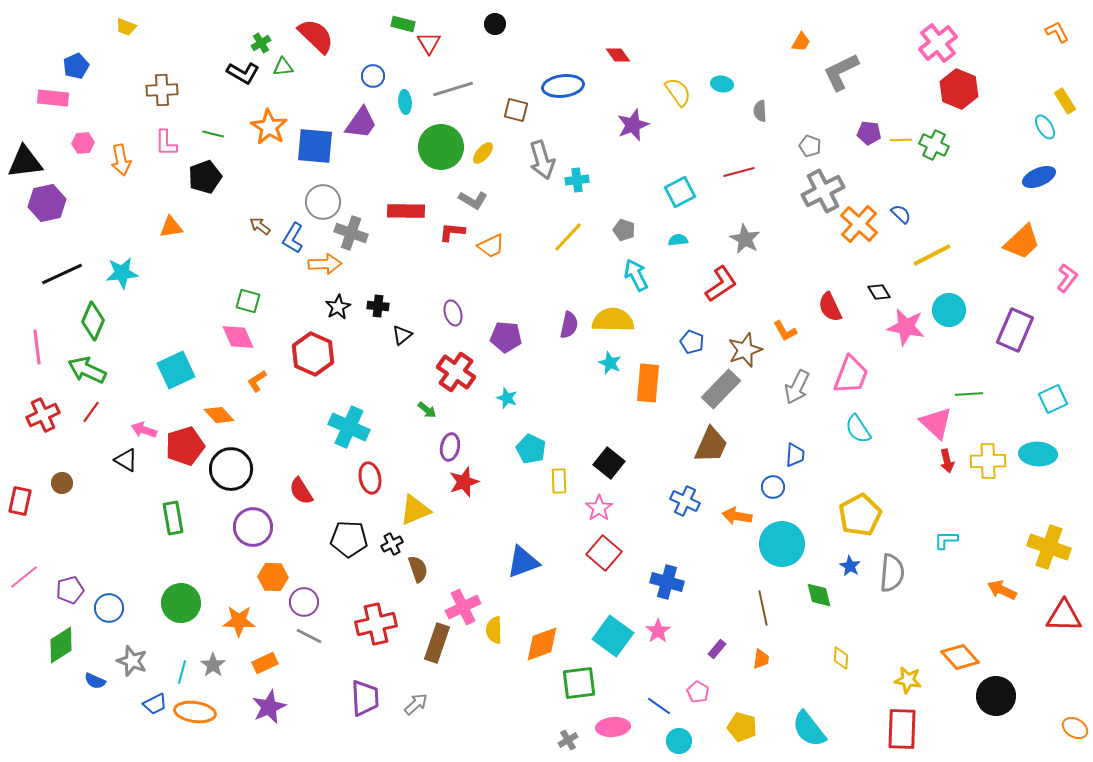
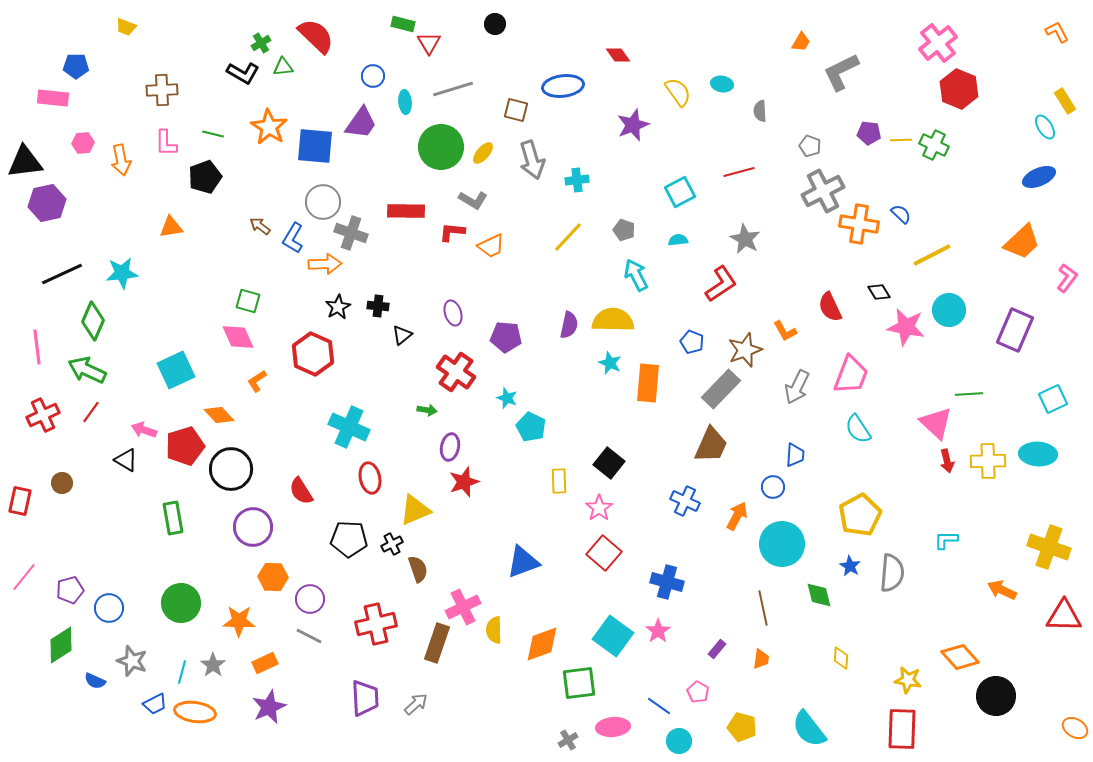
blue pentagon at (76, 66): rotated 25 degrees clockwise
gray arrow at (542, 160): moved 10 px left
orange cross at (859, 224): rotated 33 degrees counterclockwise
green arrow at (427, 410): rotated 30 degrees counterclockwise
cyan pentagon at (531, 449): moved 22 px up
orange arrow at (737, 516): rotated 108 degrees clockwise
pink line at (24, 577): rotated 12 degrees counterclockwise
purple circle at (304, 602): moved 6 px right, 3 px up
